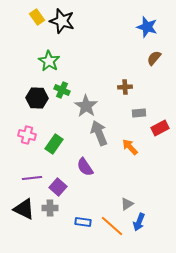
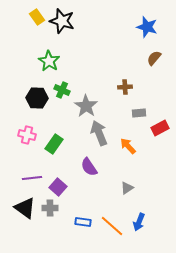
orange arrow: moved 2 px left, 1 px up
purple semicircle: moved 4 px right
gray triangle: moved 16 px up
black triangle: moved 1 px right, 1 px up; rotated 10 degrees clockwise
